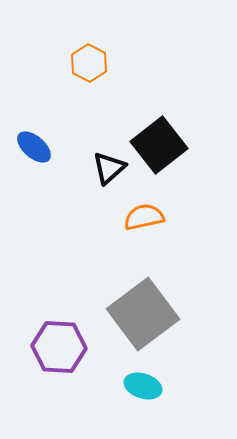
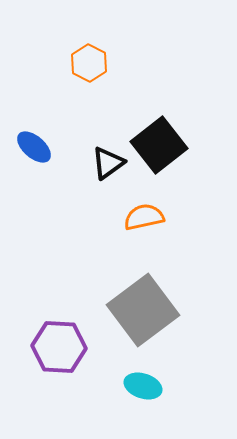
black triangle: moved 1 px left, 5 px up; rotated 6 degrees clockwise
gray square: moved 4 px up
